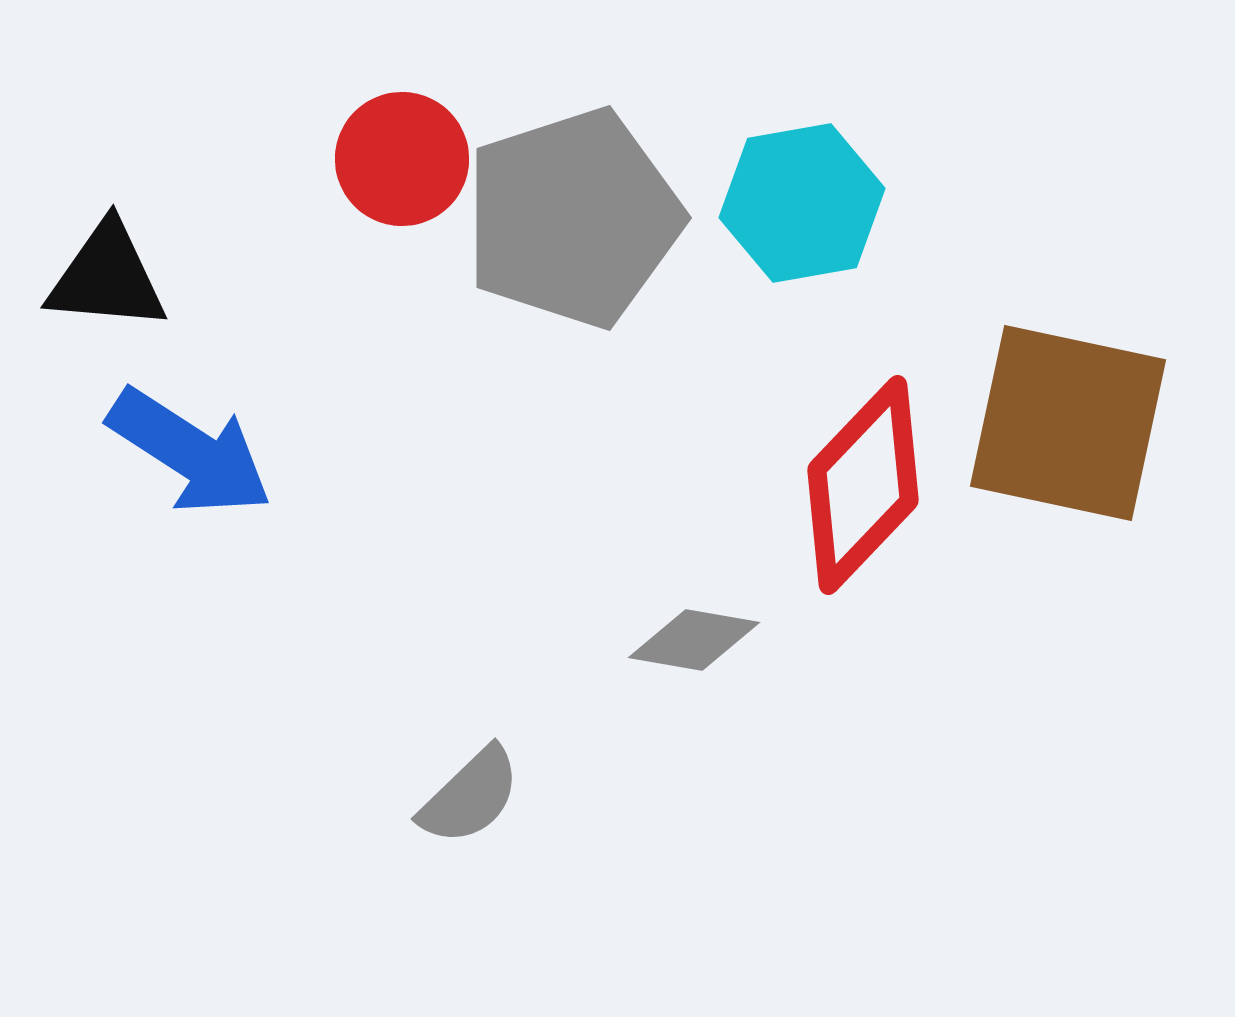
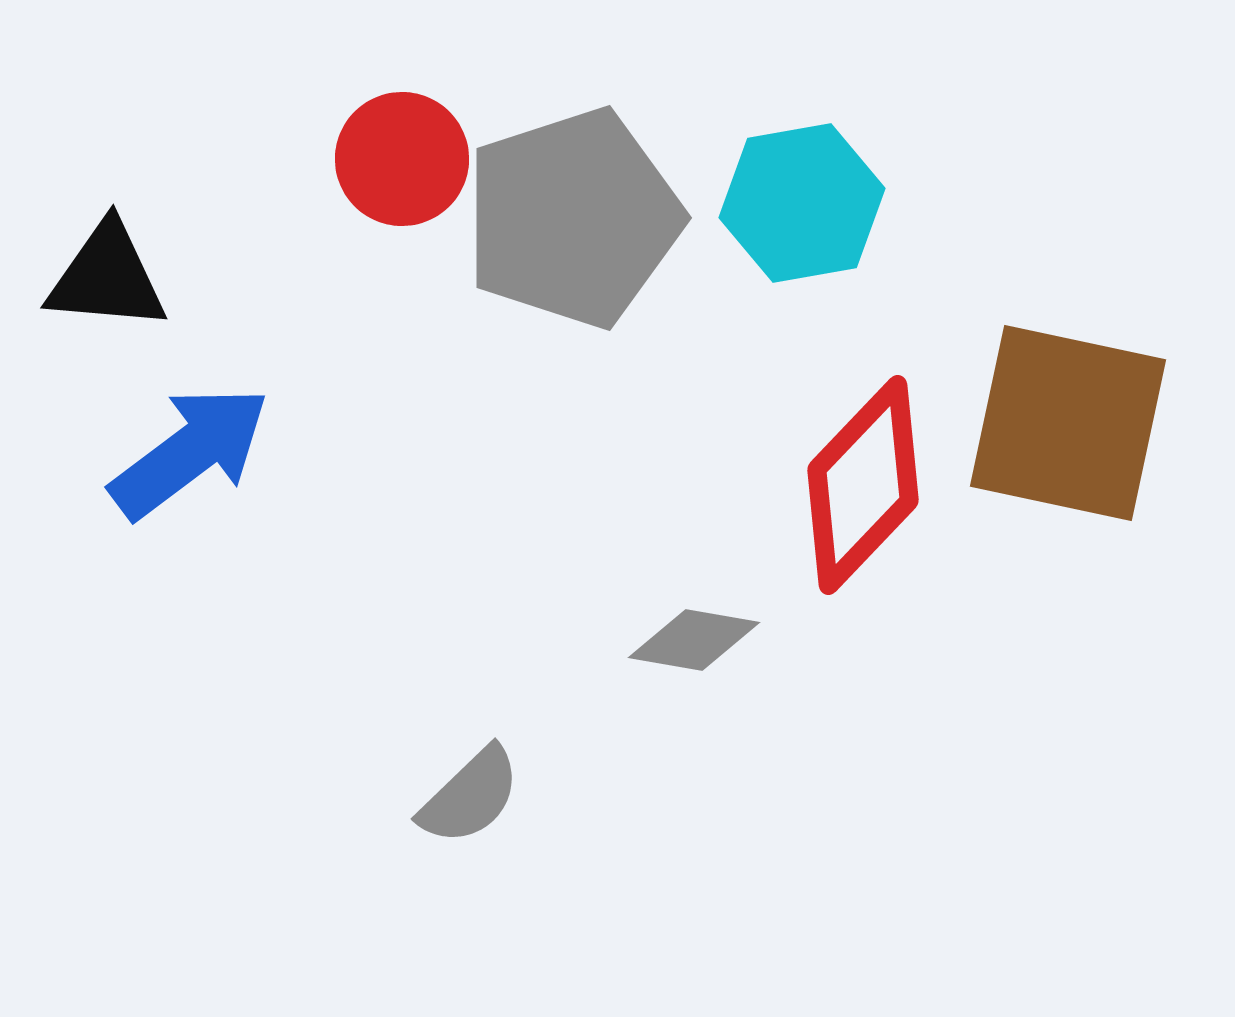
blue arrow: rotated 70 degrees counterclockwise
